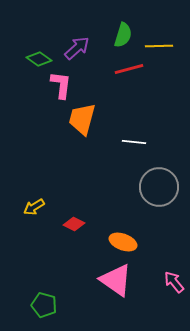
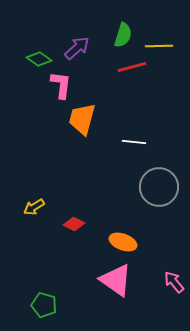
red line: moved 3 px right, 2 px up
